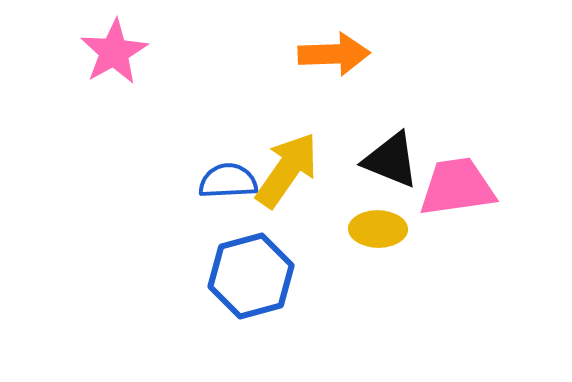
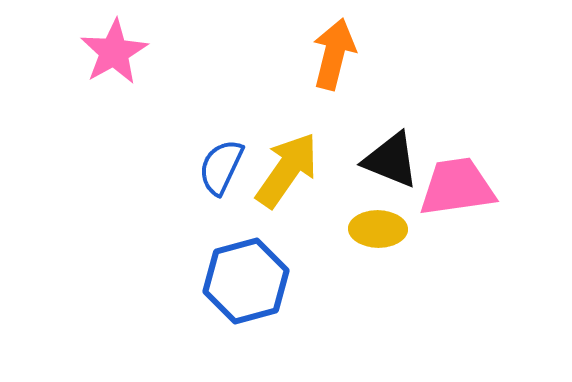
orange arrow: rotated 74 degrees counterclockwise
blue semicircle: moved 7 px left, 14 px up; rotated 62 degrees counterclockwise
blue hexagon: moved 5 px left, 5 px down
